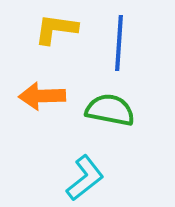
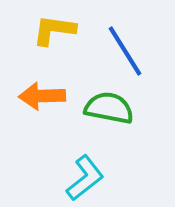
yellow L-shape: moved 2 px left, 1 px down
blue line: moved 6 px right, 8 px down; rotated 36 degrees counterclockwise
green semicircle: moved 1 px left, 2 px up
